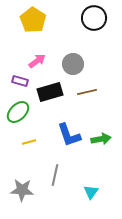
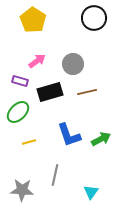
green arrow: rotated 18 degrees counterclockwise
